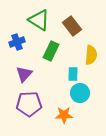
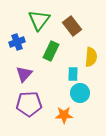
green triangle: rotated 35 degrees clockwise
yellow semicircle: moved 2 px down
